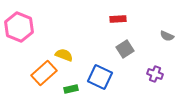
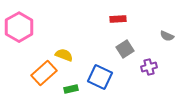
pink hexagon: rotated 8 degrees clockwise
purple cross: moved 6 px left, 7 px up; rotated 35 degrees counterclockwise
